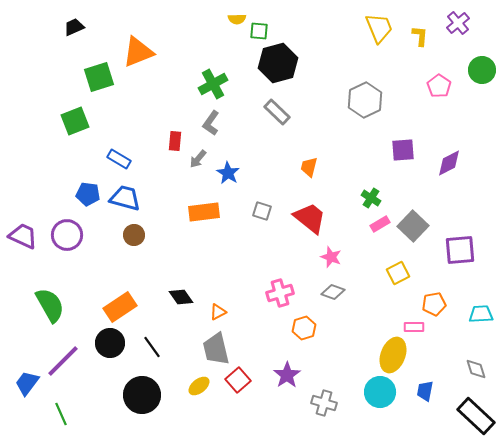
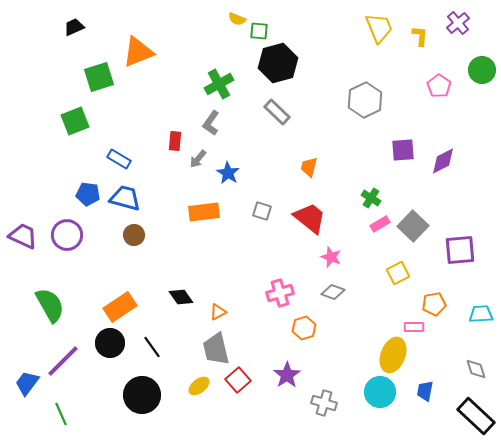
yellow semicircle at (237, 19): rotated 24 degrees clockwise
green cross at (213, 84): moved 6 px right
purple diamond at (449, 163): moved 6 px left, 2 px up
